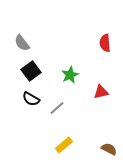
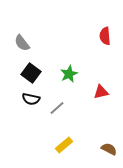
red semicircle: moved 7 px up
black square: moved 2 px down; rotated 18 degrees counterclockwise
green star: moved 1 px left, 1 px up
black semicircle: rotated 18 degrees counterclockwise
